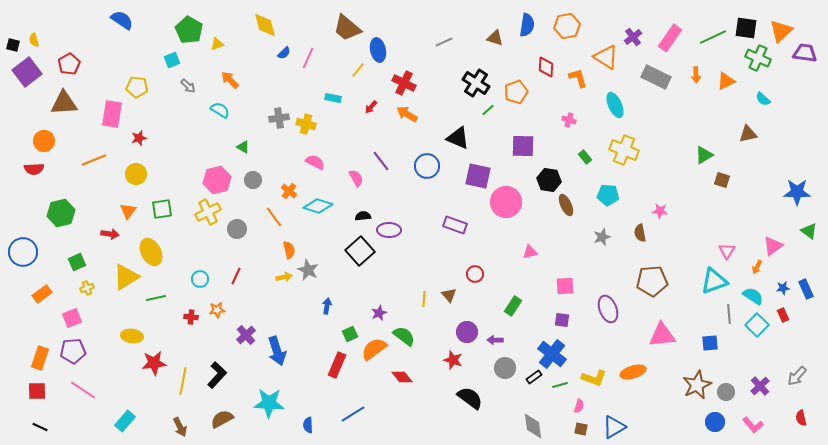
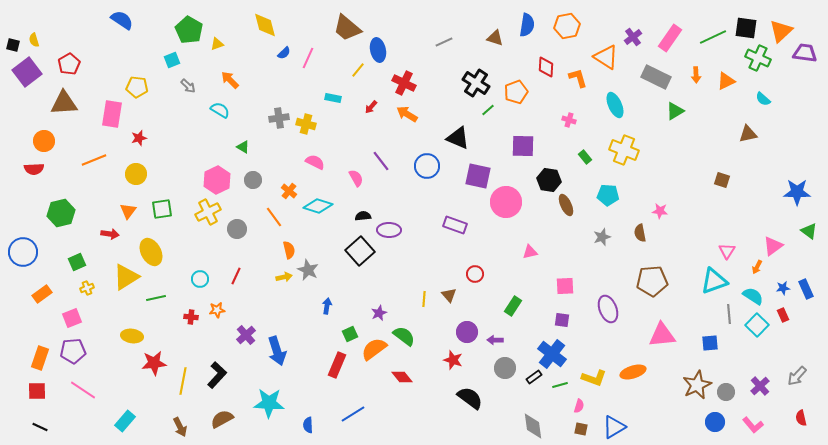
green triangle at (704, 155): moved 29 px left, 44 px up
pink hexagon at (217, 180): rotated 12 degrees counterclockwise
